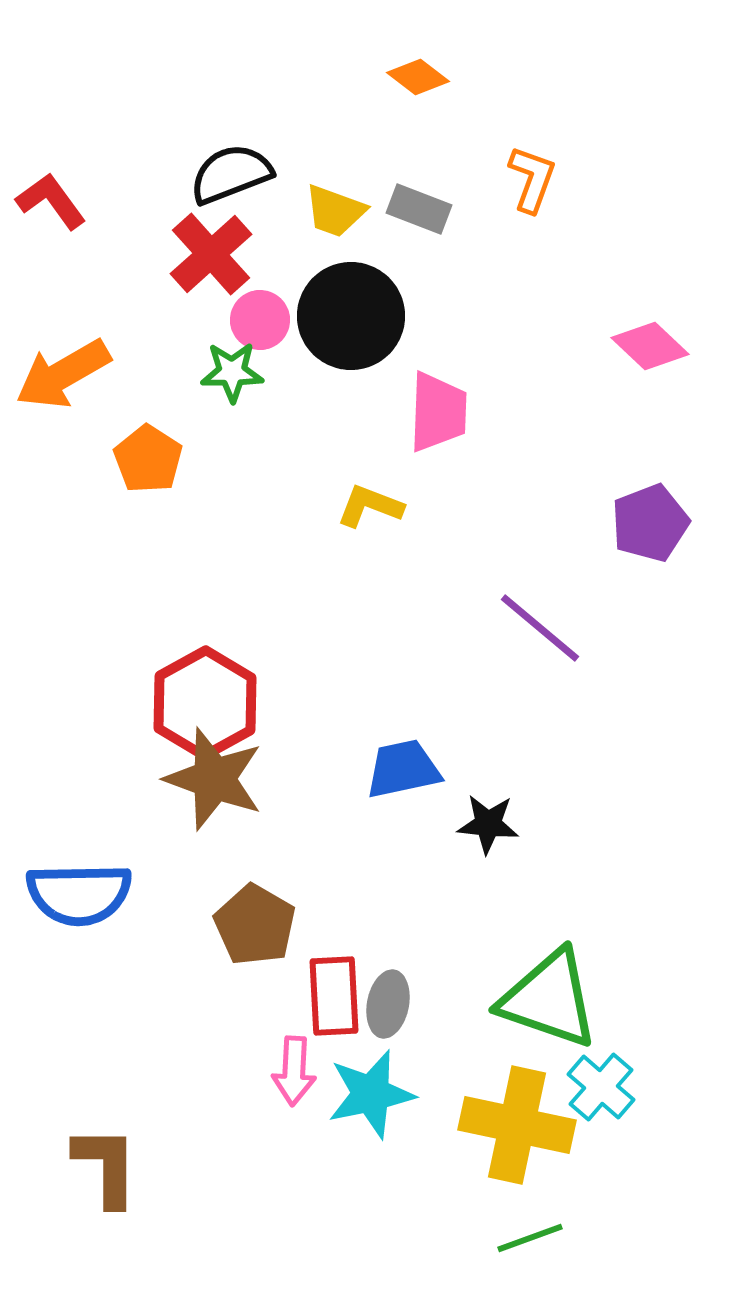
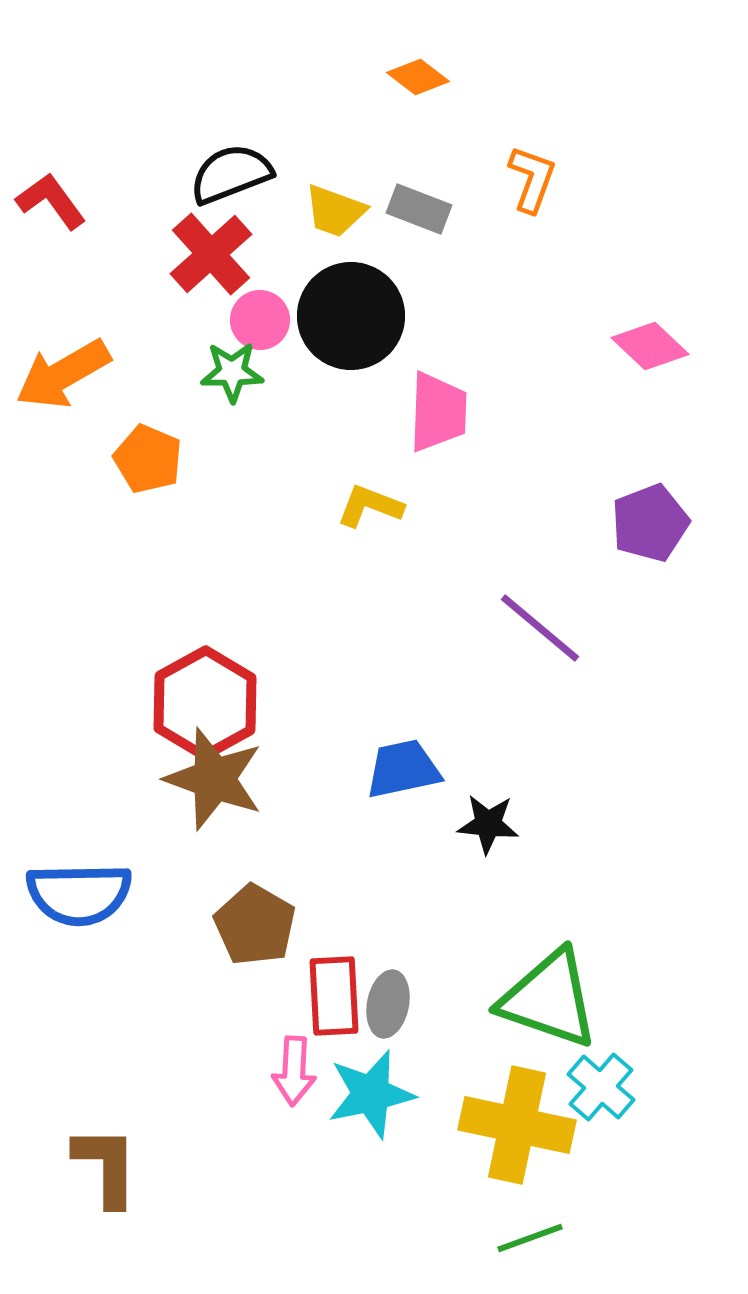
orange pentagon: rotated 10 degrees counterclockwise
